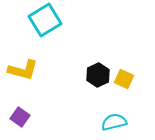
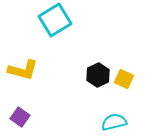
cyan square: moved 10 px right
